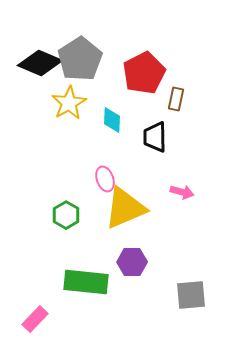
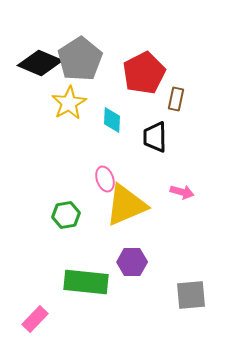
yellow triangle: moved 1 px right, 3 px up
green hexagon: rotated 20 degrees clockwise
